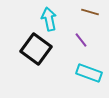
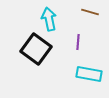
purple line: moved 3 px left, 2 px down; rotated 42 degrees clockwise
cyan rectangle: moved 1 px down; rotated 10 degrees counterclockwise
